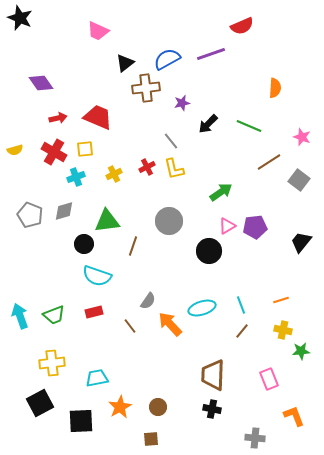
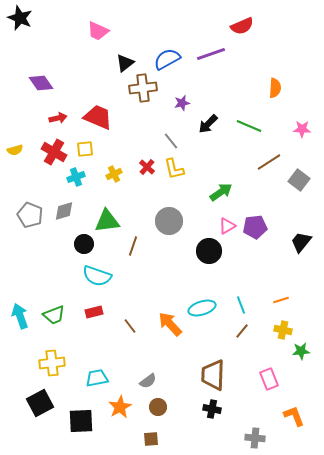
brown cross at (146, 88): moved 3 px left
pink star at (302, 137): moved 8 px up; rotated 18 degrees counterclockwise
red cross at (147, 167): rotated 21 degrees counterclockwise
gray semicircle at (148, 301): moved 80 px down; rotated 18 degrees clockwise
